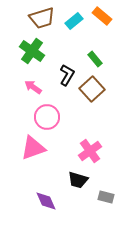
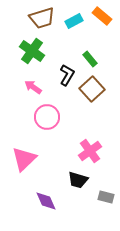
cyan rectangle: rotated 12 degrees clockwise
green rectangle: moved 5 px left
pink triangle: moved 9 px left, 11 px down; rotated 24 degrees counterclockwise
